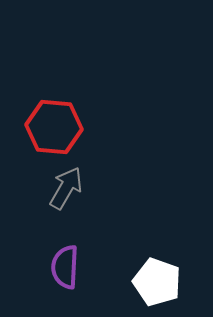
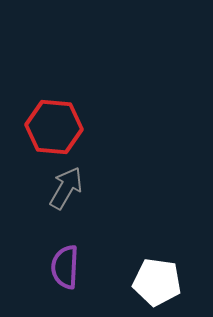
white pentagon: rotated 12 degrees counterclockwise
